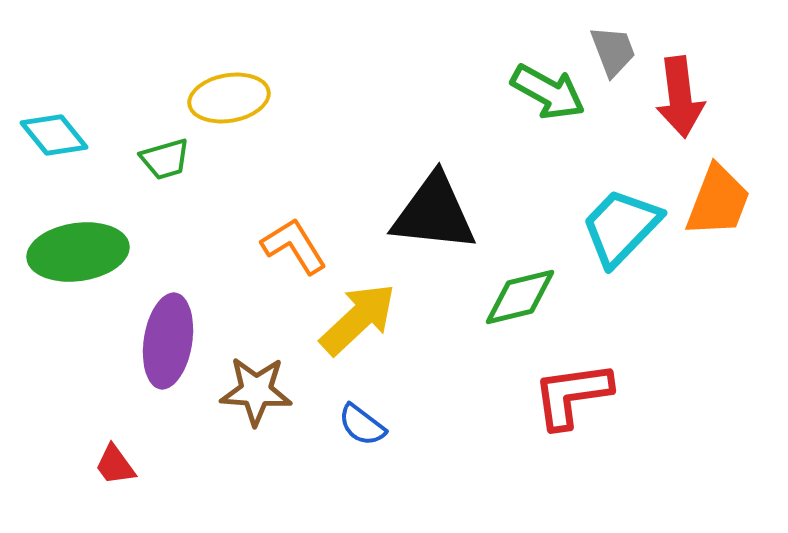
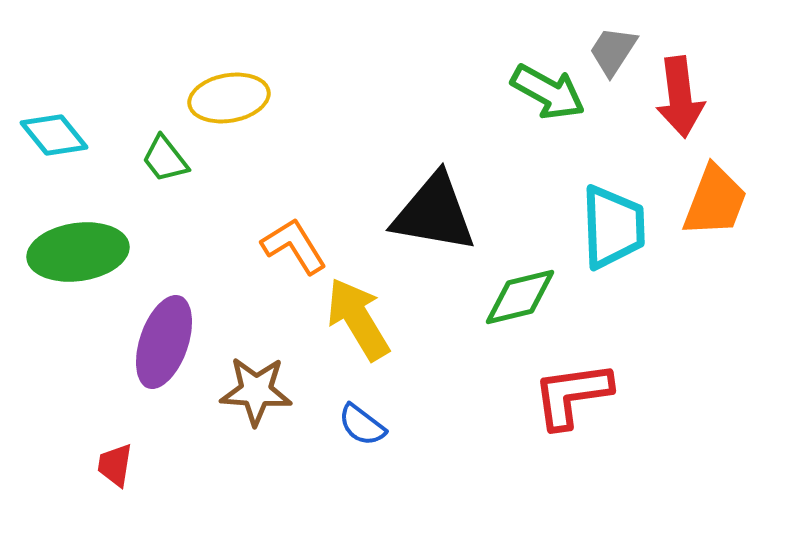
gray trapezoid: rotated 126 degrees counterclockwise
green trapezoid: rotated 68 degrees clockwise
orange trapezoid: moved 3 px left
black triangle: rotated 4 degrees clockwise
cyan trapezoid: moved 8 px left; rotated 134 degrees clockwise
yellow arrow: rotated 78 degrees counterclockwise
purple ellipse: moved 4 px left, 1 px down; rotated 10 degrees clockwise
red trapezoid: rotated 45 degrees clockwise
